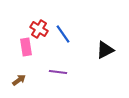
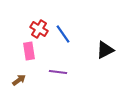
pink rectangle: moved 3 px right, 4 px down
